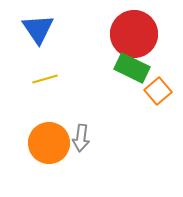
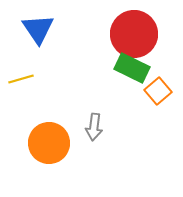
yellow line: moved 24 px left
gray arrow: moved 13 px right, 11 px up
